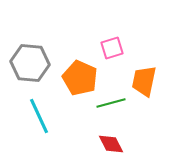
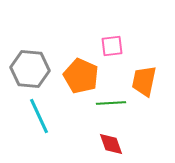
pink square: moved 2 px up; rotated 10 degrees clockwise
gray hexagon: moved 6 px down
orange pentagon: moved 1 px right, 2 px up
green line: rotated 12 degrees clockwise
red diamond: rotated 8 degrees clockwise
